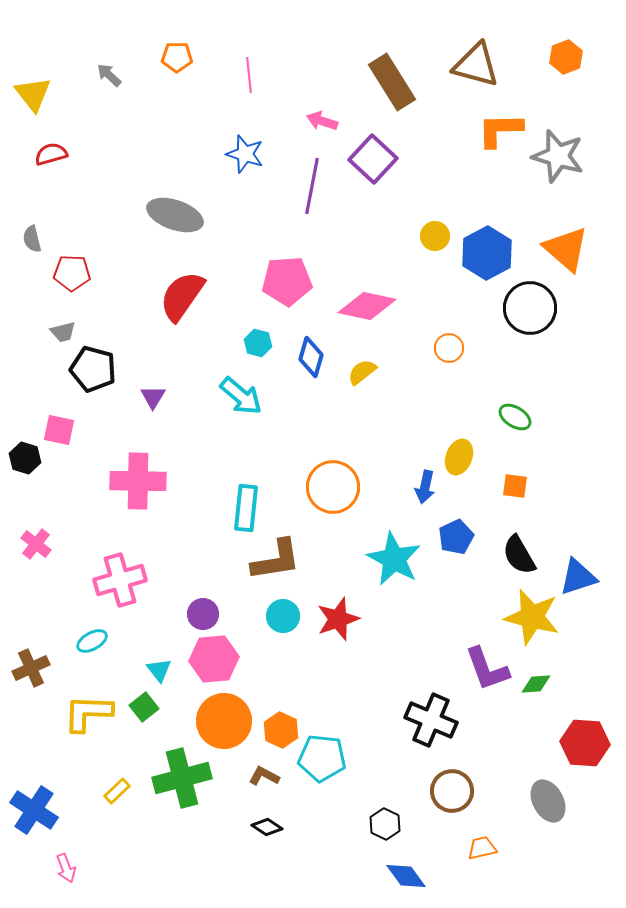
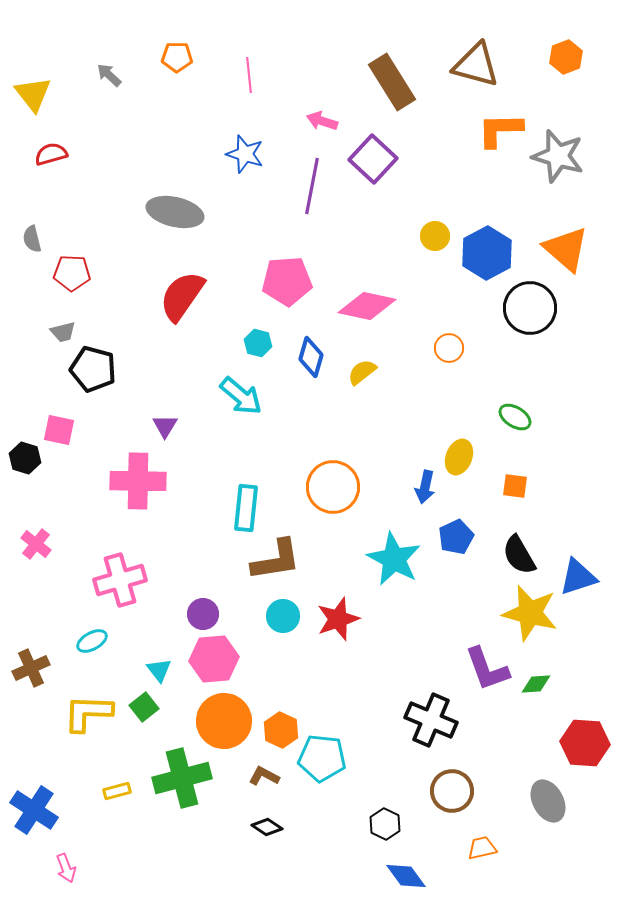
gray ellipse at (175, 215): moved 3 px up; rotated 6 degrees counterclockwise
purple triangle at (153, 397): moved 12 px right, 29 px down
yellow star at (532, 617): moved 2 px left, 4 px up
yellow rectangle at (117, 791): rotated 28 degrees clockwise
